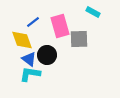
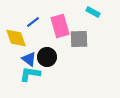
yellow diamond: moved 6 px left, 2 px up
black circle: moved 2 px down
